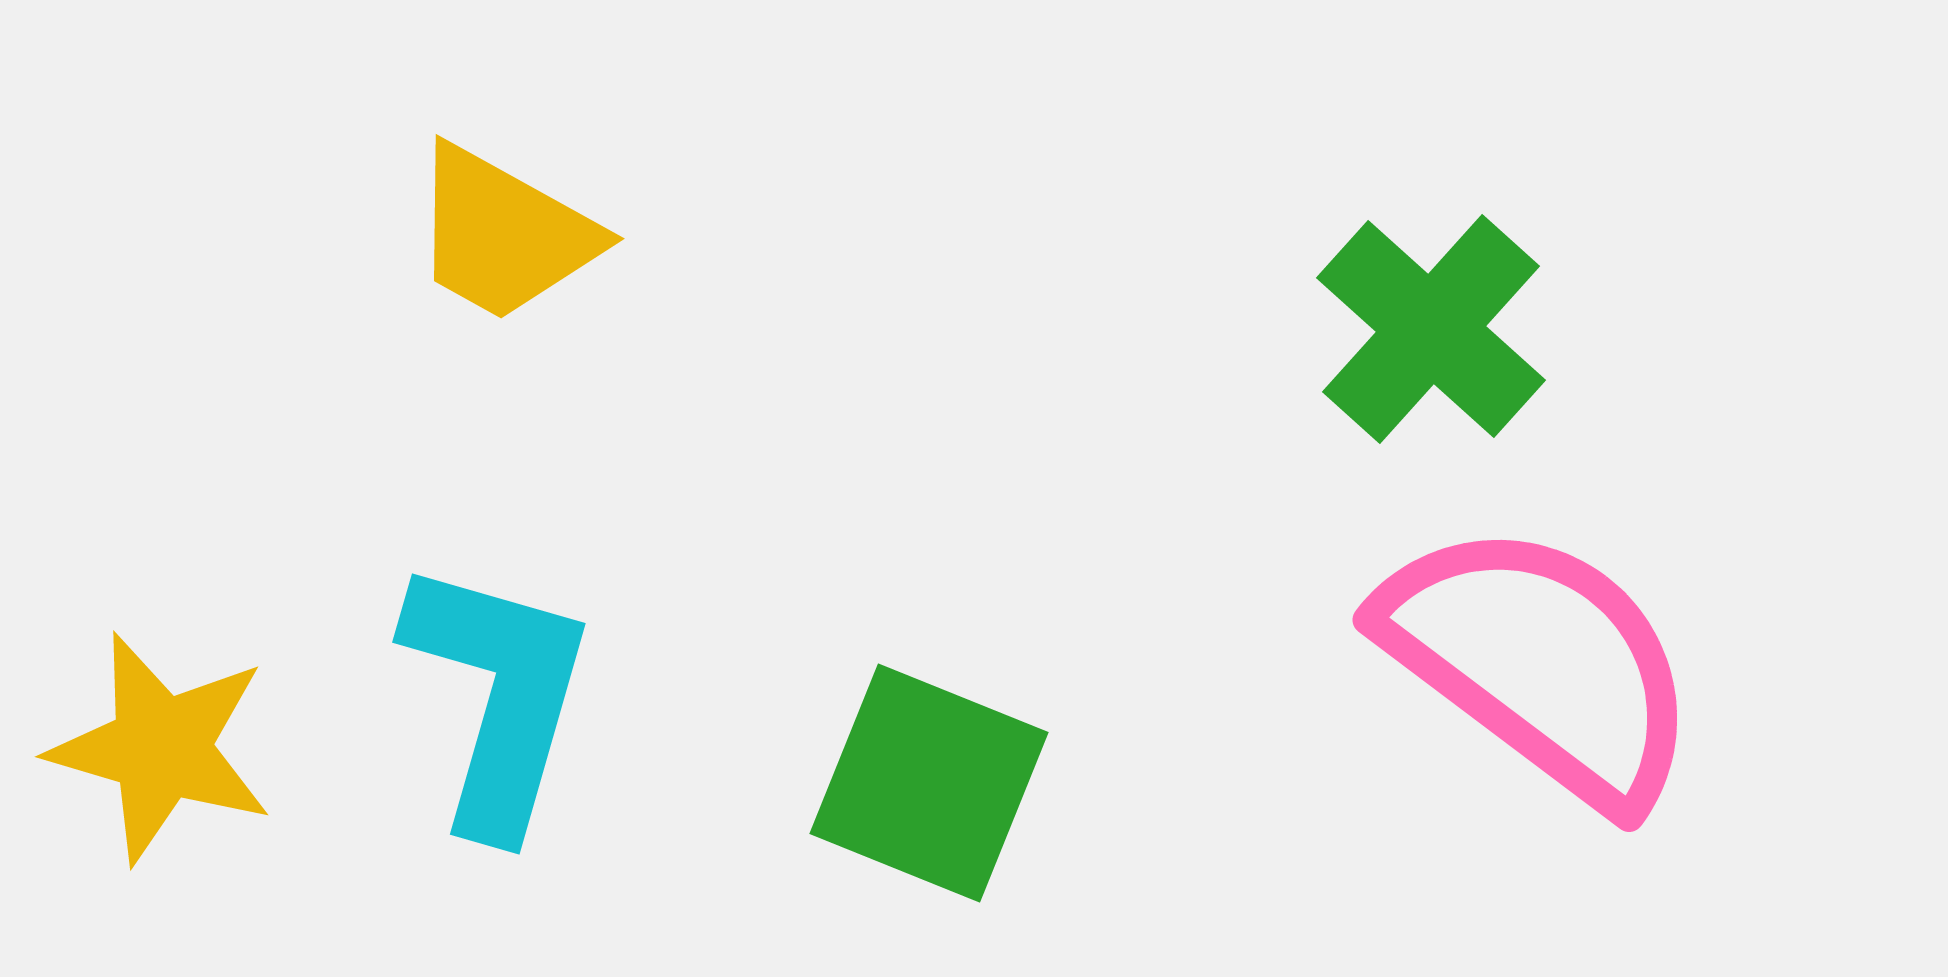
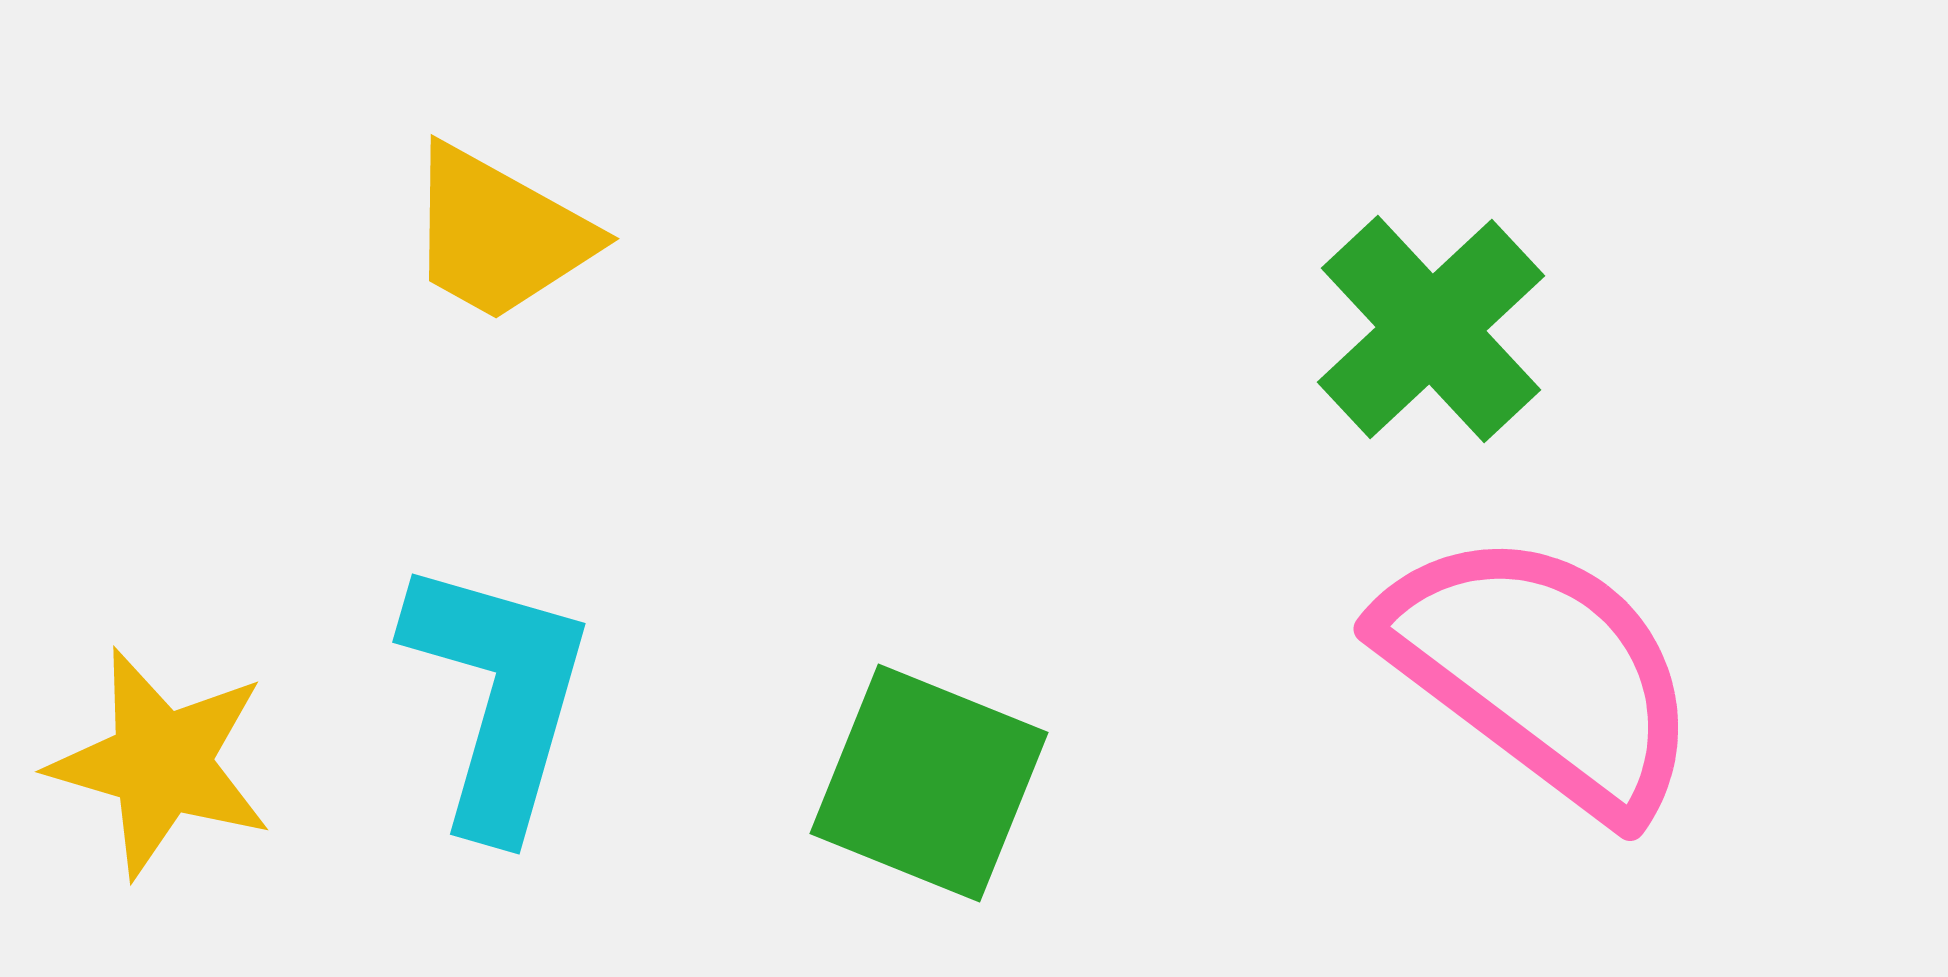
yellow trapezoid: moved 5 px left
green cross: rotated 5 degrees clockwise
pink semicircle: moved 1 px right, 9 px down
yellow star: moved 15 px down
